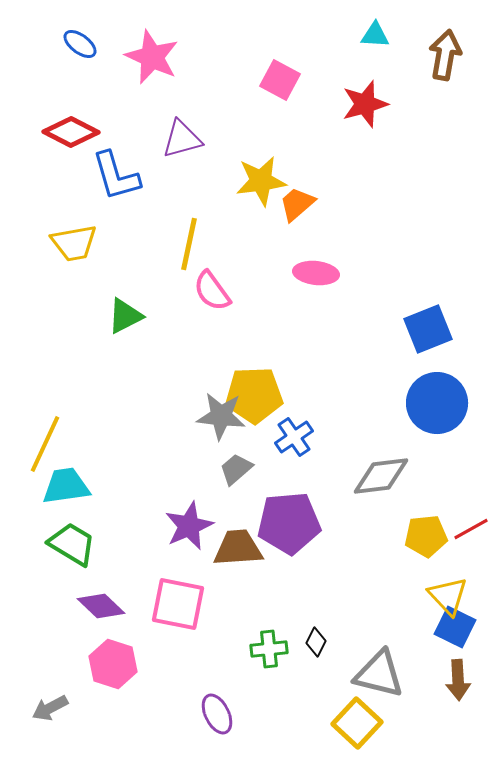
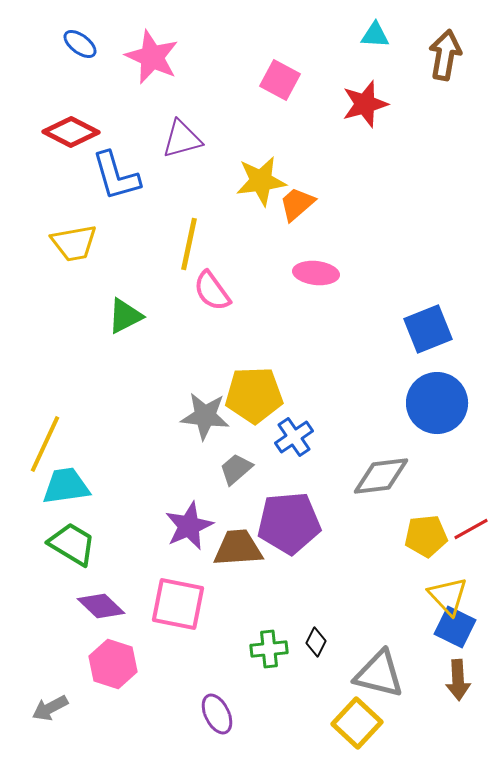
gray star at (221, 416): moved 16 px left
